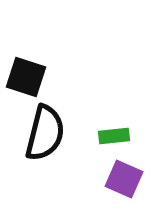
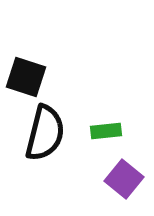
green rectangle: moved 8 px left, 5 px up
purple square: rotated 15 degrees clockwise
